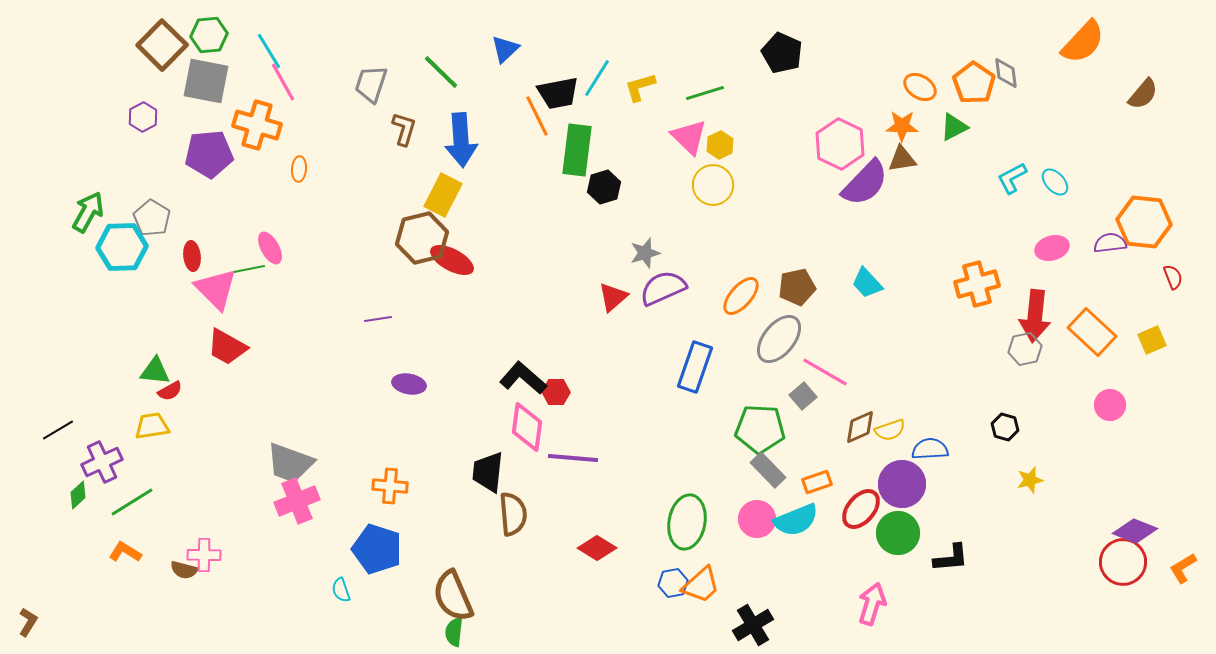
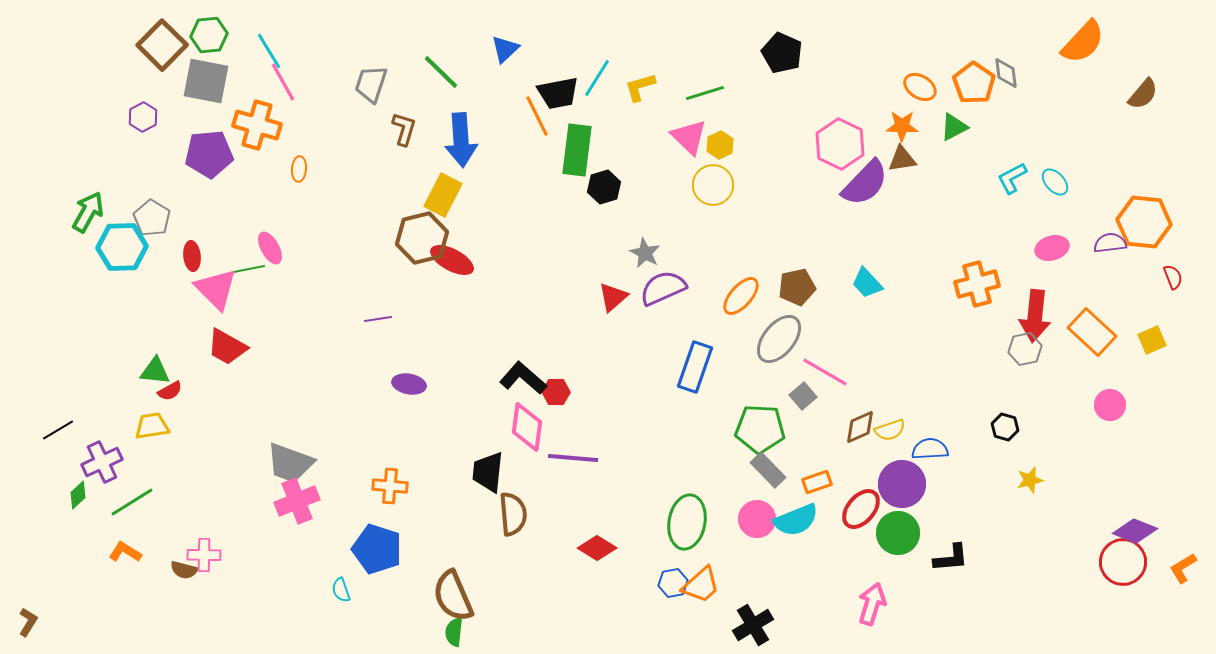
gray star at (645, 253): rotated 28 degrees counterclockwise
